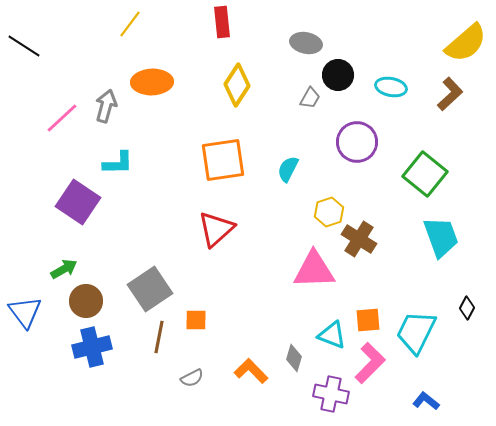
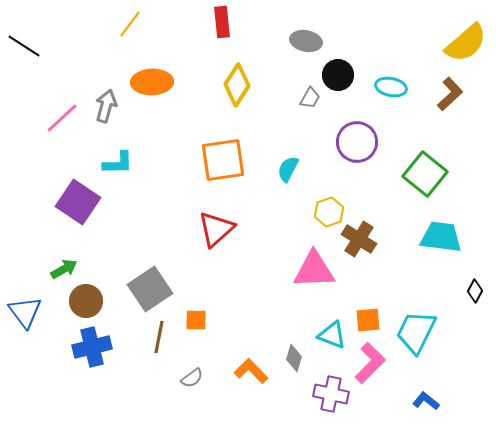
gray ellipse at (306, 43): moved 2 px up
cyan trapezoid at (441, 237): rotated 63 degrees counterclockwise
black diamond at (467, 308): moved 8 px right, 17 px up
gray semicircle at (192, 378): rotated 10 degrees counterclockwise
